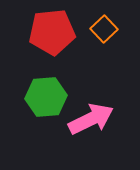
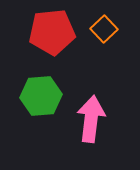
green hexagon: moved 5 px left, 1 px up
pink arrow: rotated 57 degrees counterclockwise
